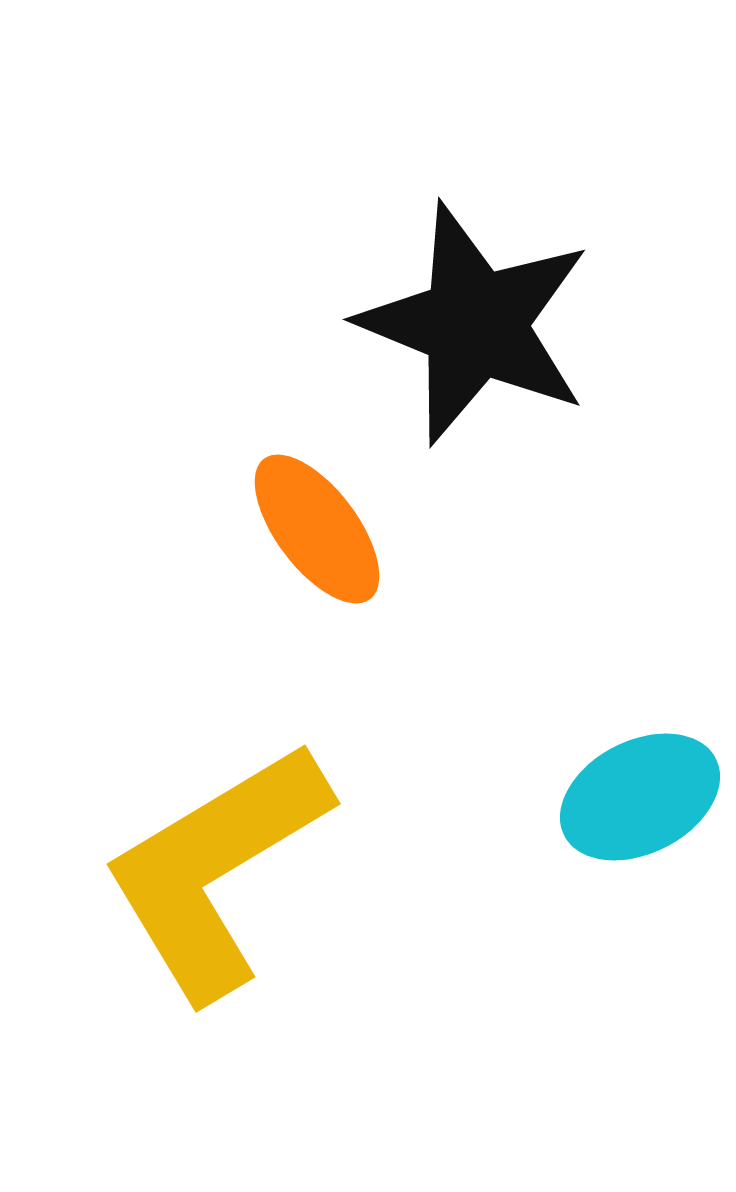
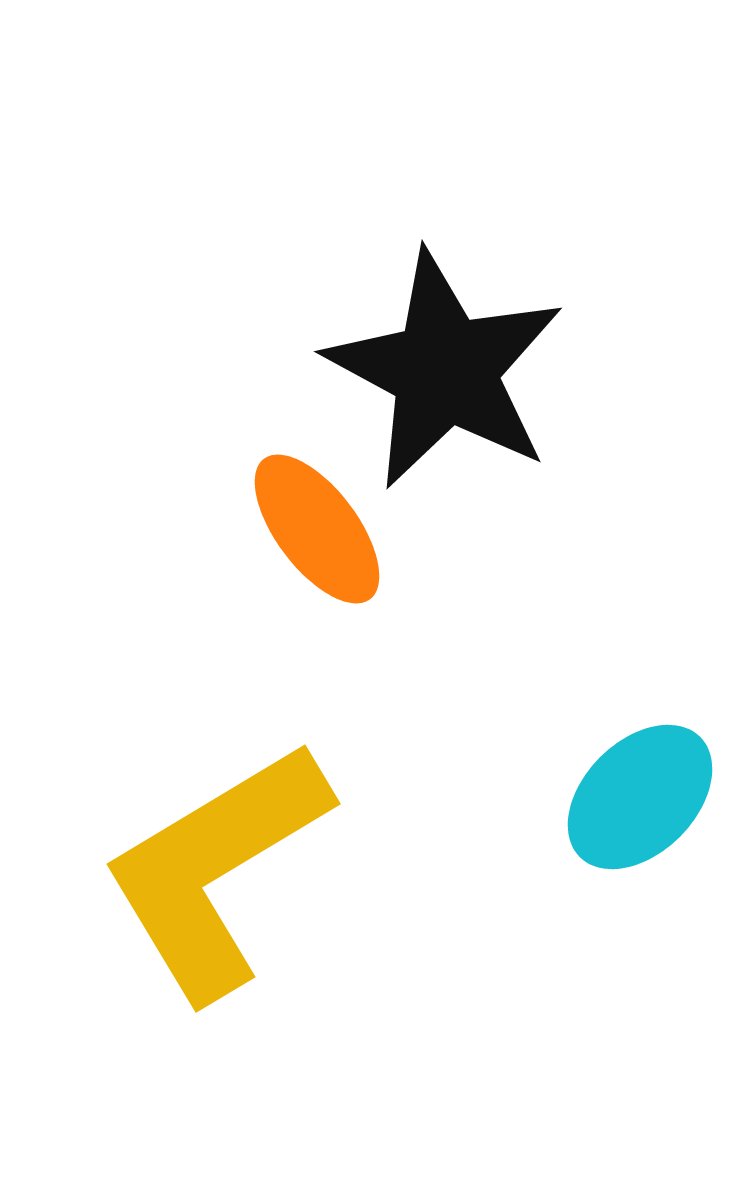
black star: moved 30 px left, 46 px down; rotated 6 degrees clockwise
cyan ellipse: rotated 18 degrees counterclockwise
